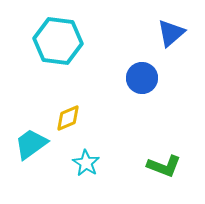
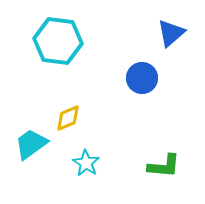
green L-shape: rotated 16 degrees counterclockwise
